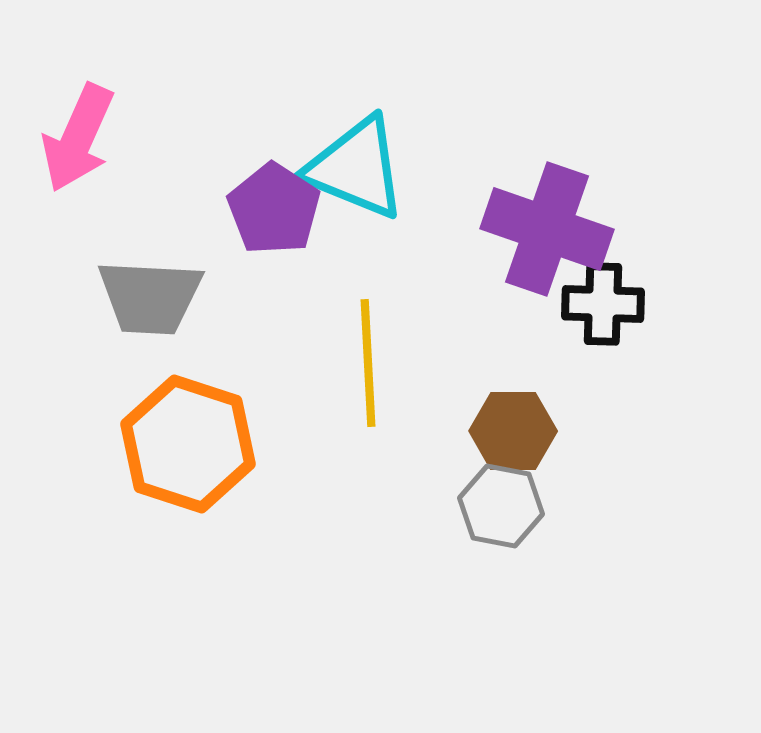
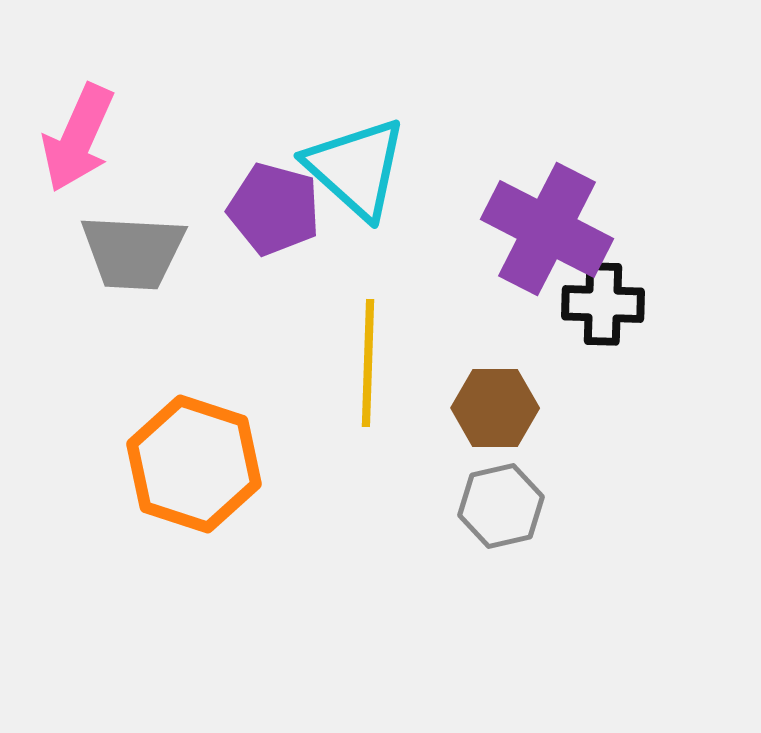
cyan triangle: rotated 20 degrees clockwise
purple pentagon: rotated 18 degrees counterclockwise
purple cross: rotated 8 degrees clockwise
gray trapezoid: moved 17 px left, 45 px up
yellow line: rotated 5 degrees clockwise
brown hexagon: moved 18 px left, 23 px up
orange hexagon: moved 6 px right, 20 px down
gray hexagon: rotated 24 degrees counterclockwise
